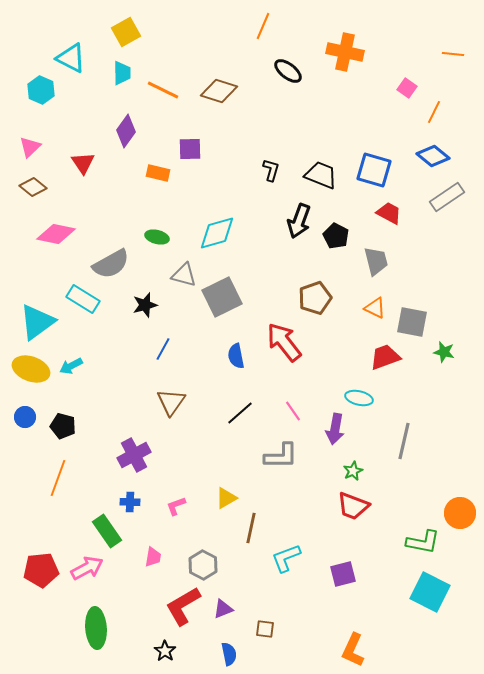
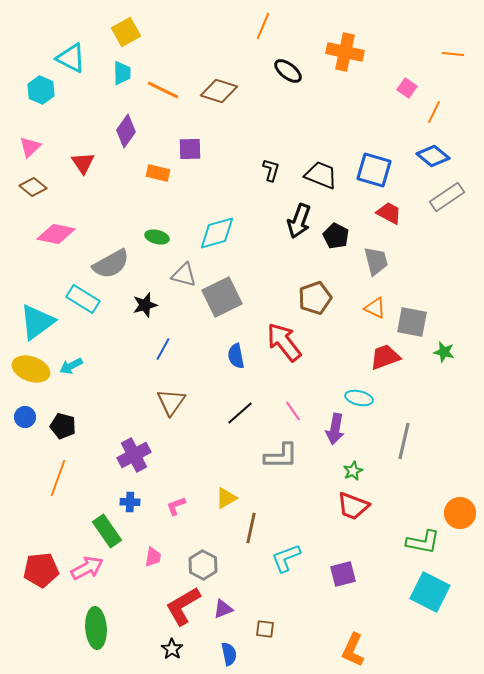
black star at (165, 651): moved 7 px right, 2 px up
